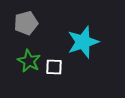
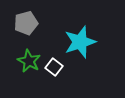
cyan star: moved 3 px left
white square: rotated 36 degrees clockwise
